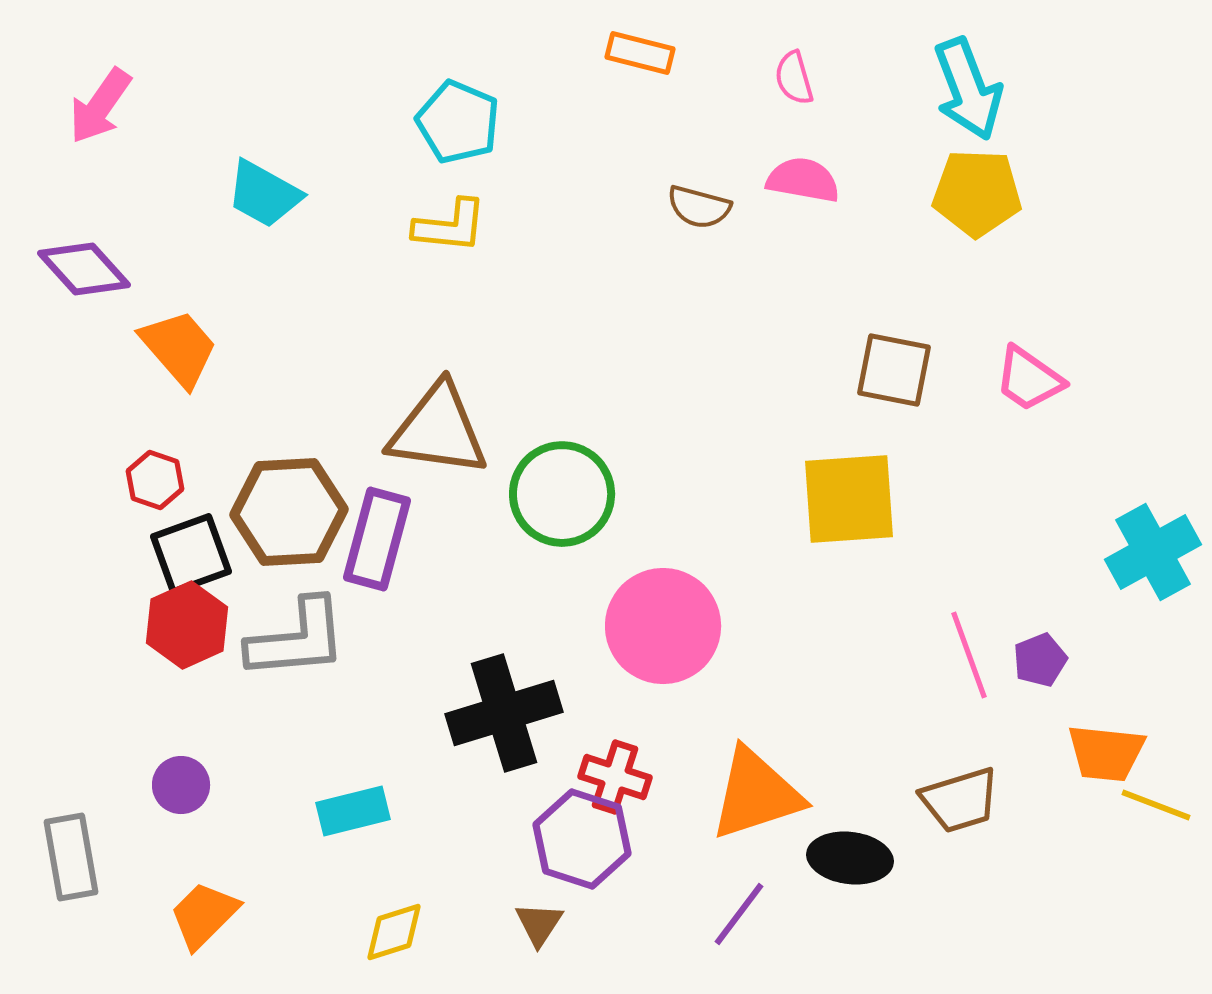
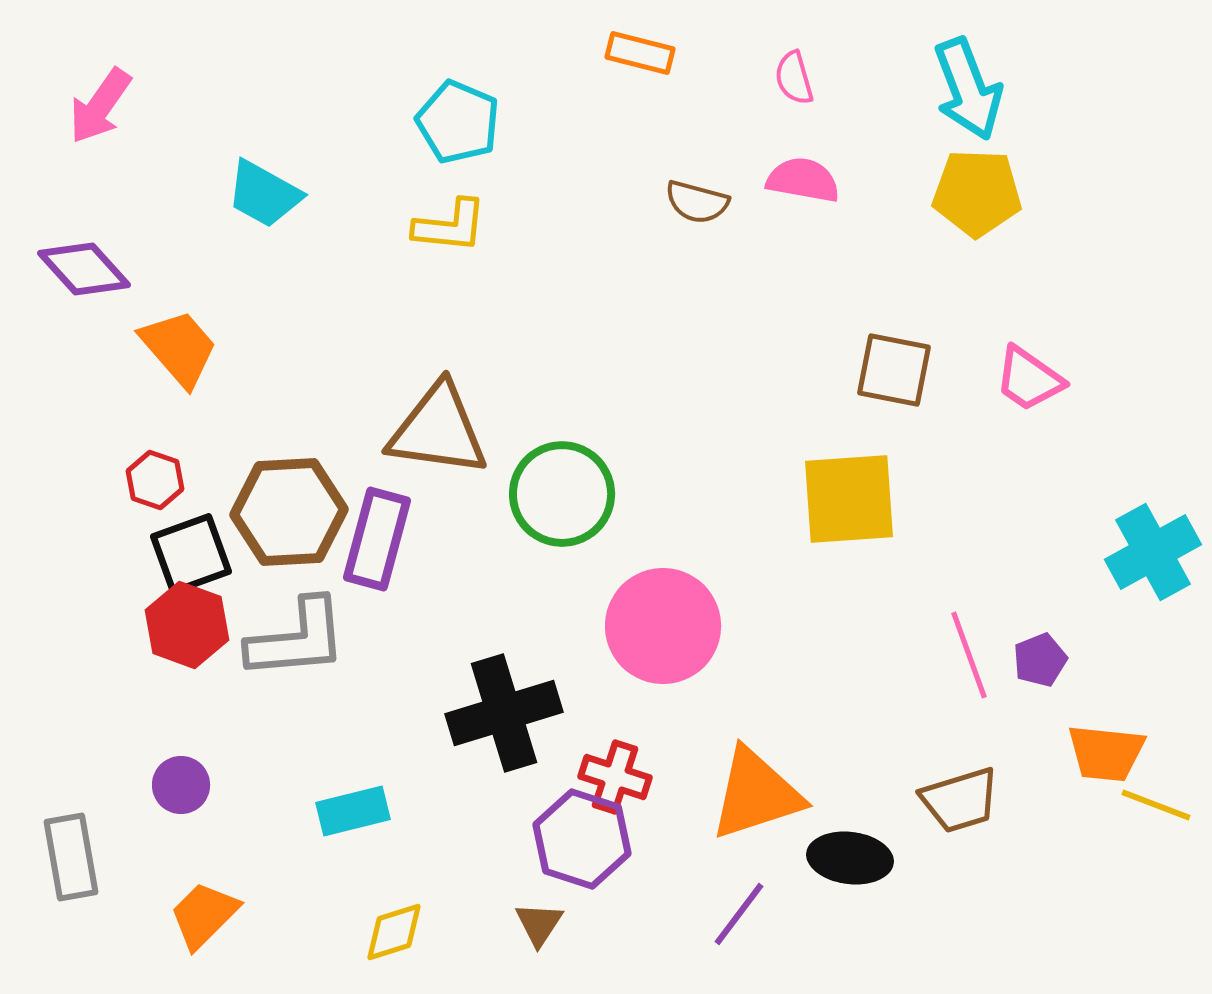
brown semicircle at (699, 207): moved 2 px left, 5 px up
red hexagon at (187, 625): rotated 16 degrees counterclockwise
